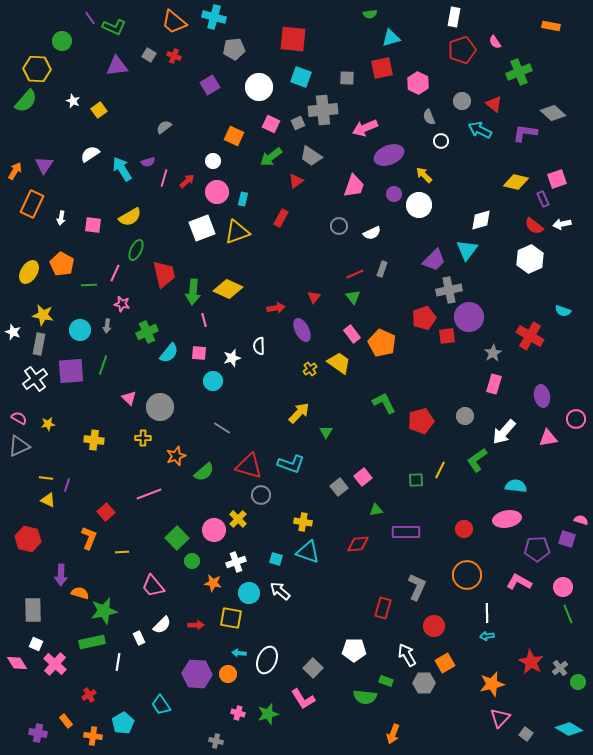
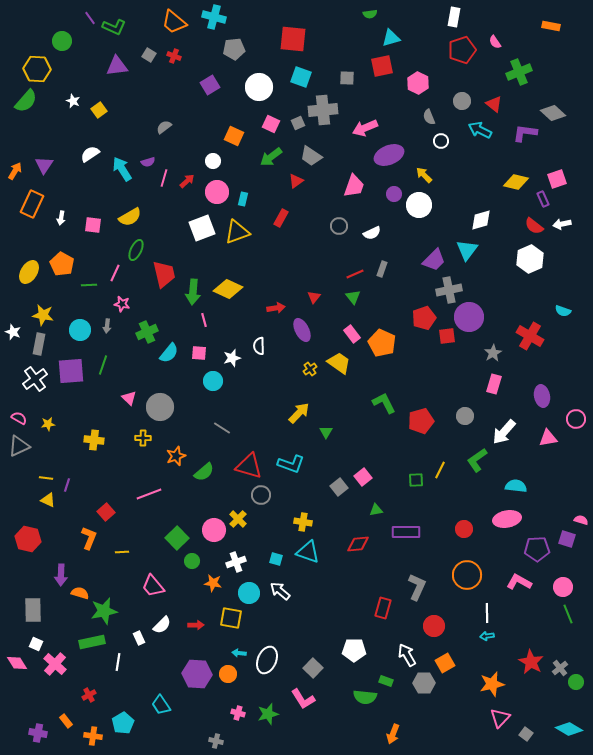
red square at (382, 68): moved 2 px up
green circle at (578, 682): moved 2 px left
